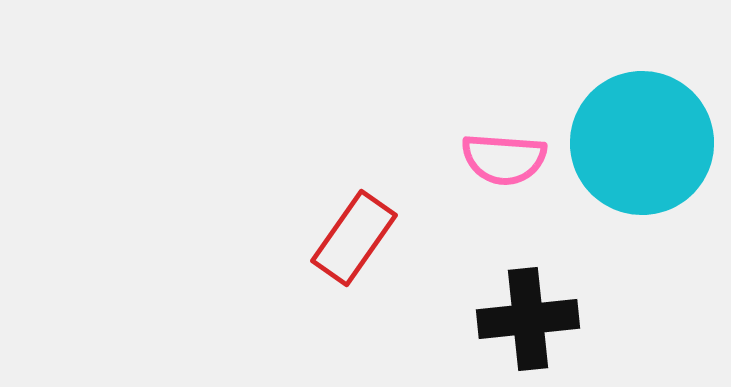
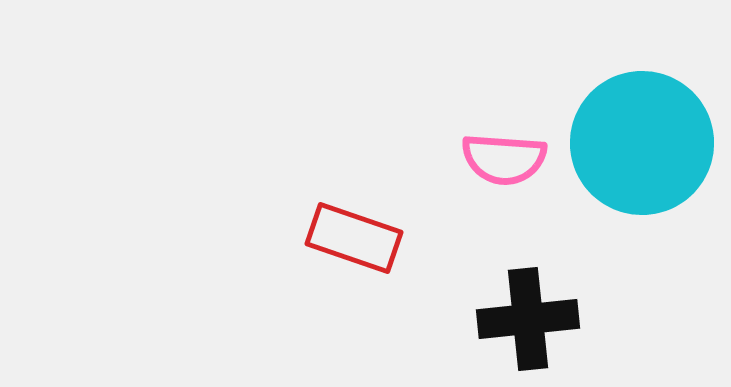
red rectangle: rotated 74 degrees clockwise
